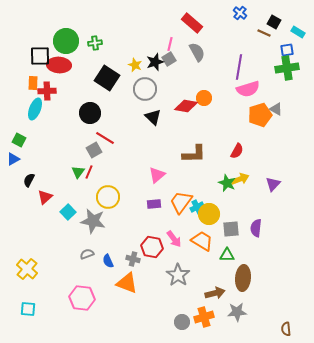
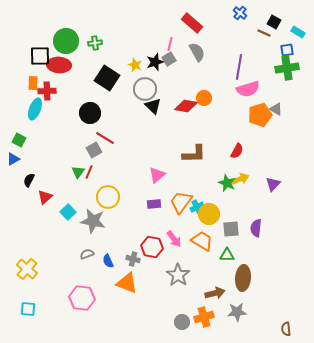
black triangle at (153, 117): moved 11 px up
